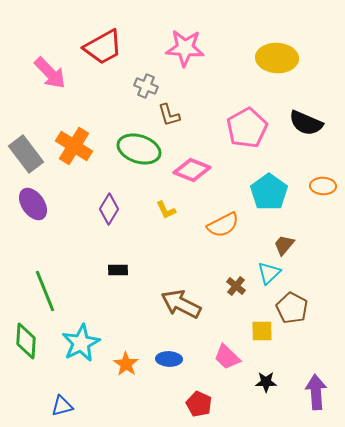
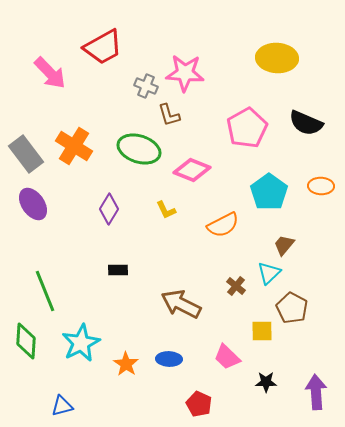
pink star: moved 25 px down
orange ellipse: moved 2 px left
